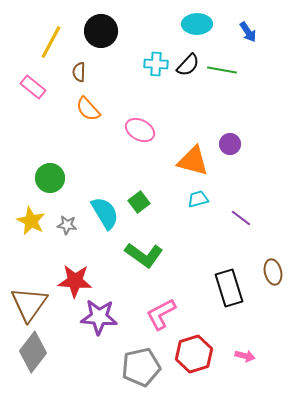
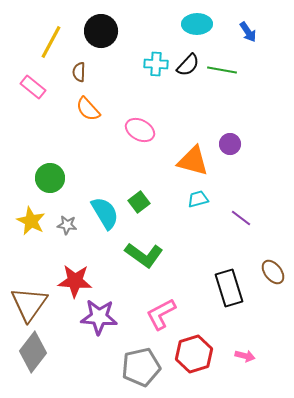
brown ellipse: rotated 25 degrees counterclockwise
